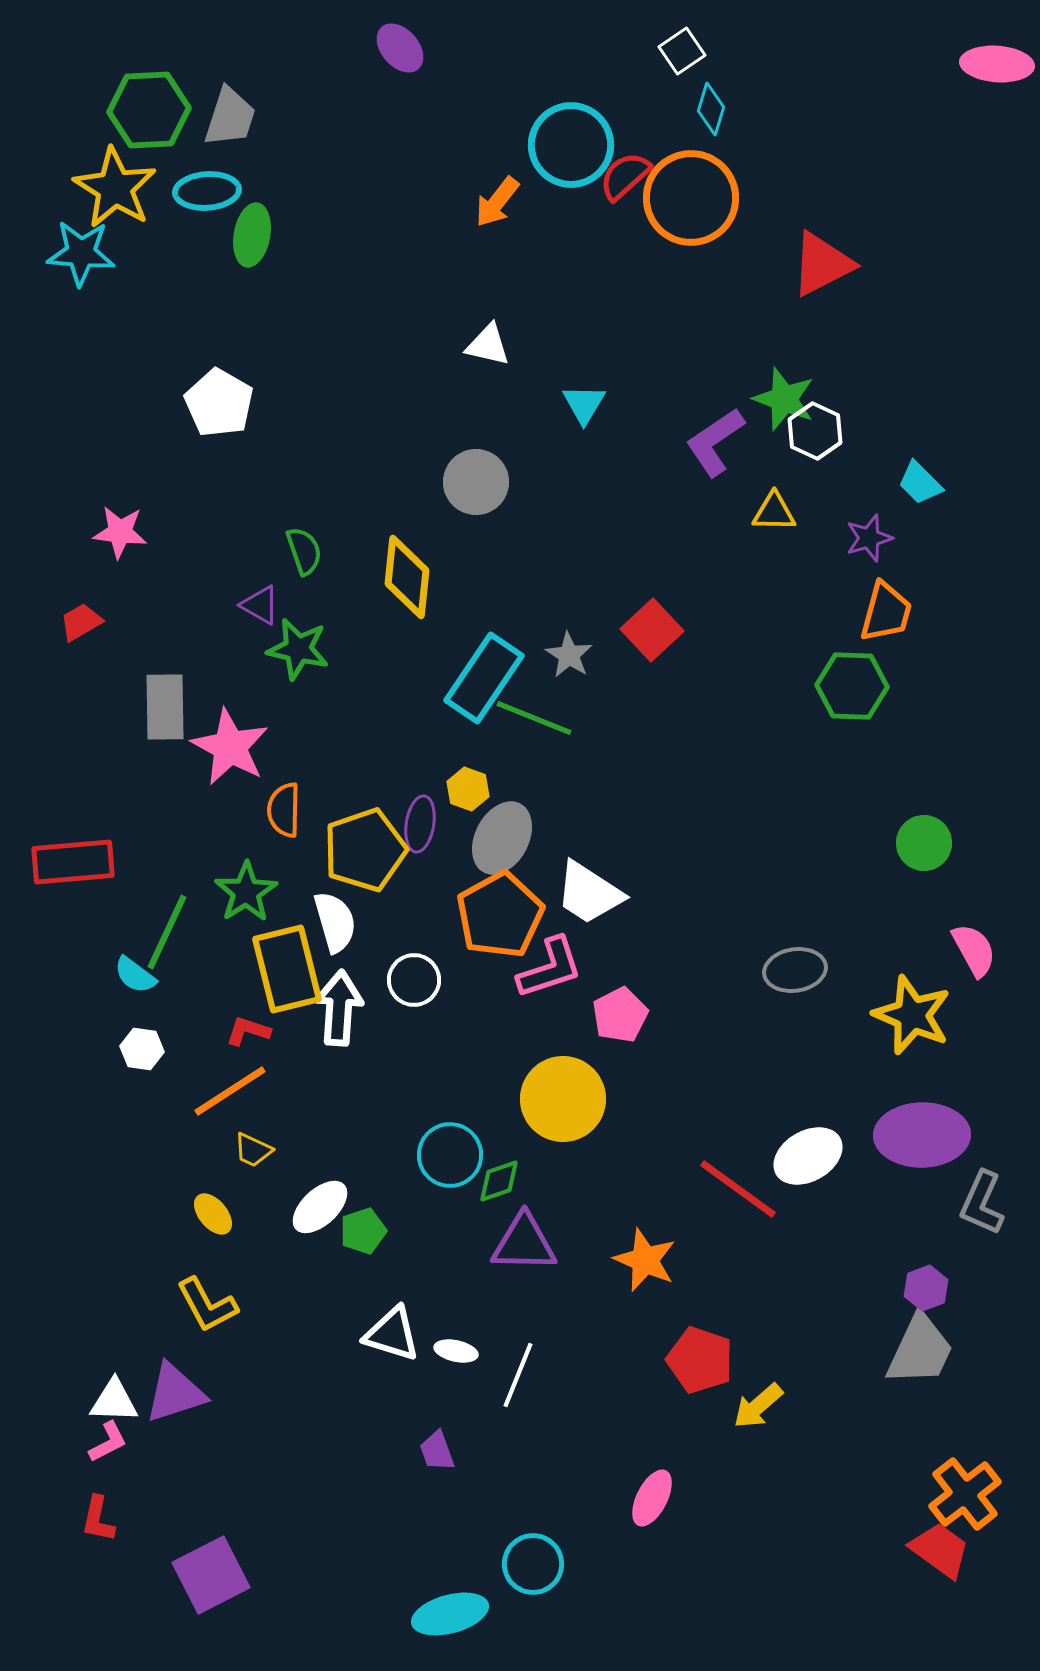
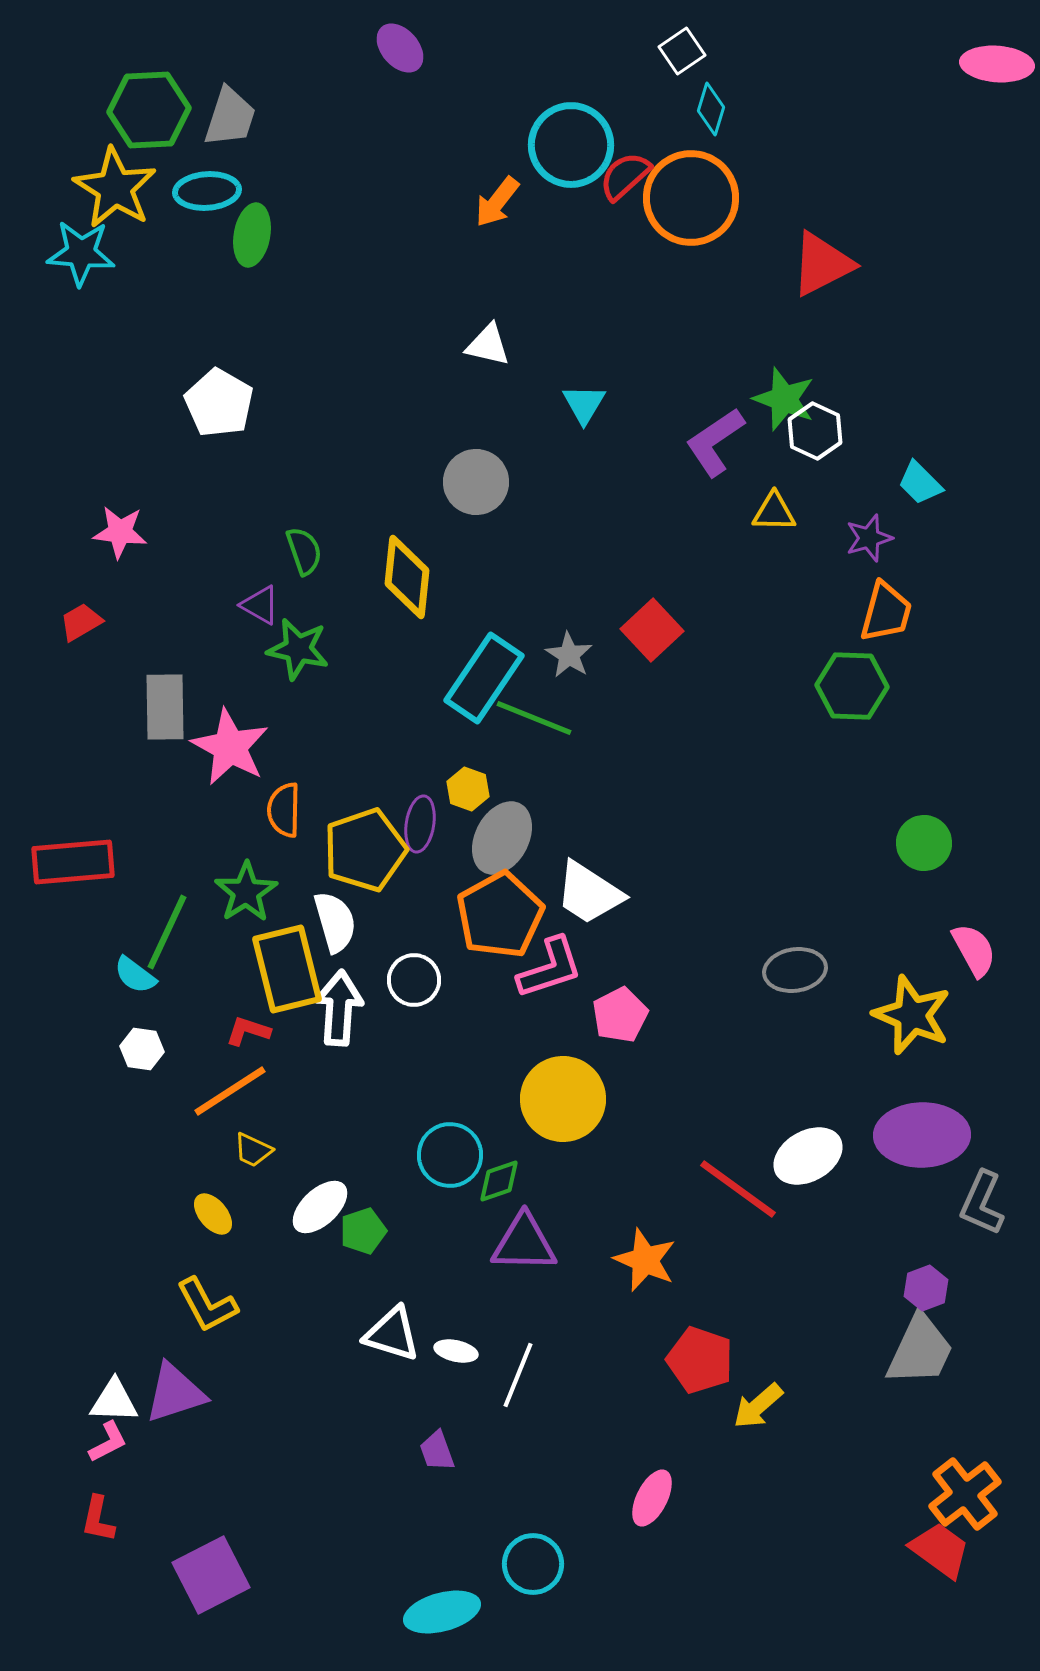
cyan ellipse at (450, 1614): moved 8 px left, 2 px up
